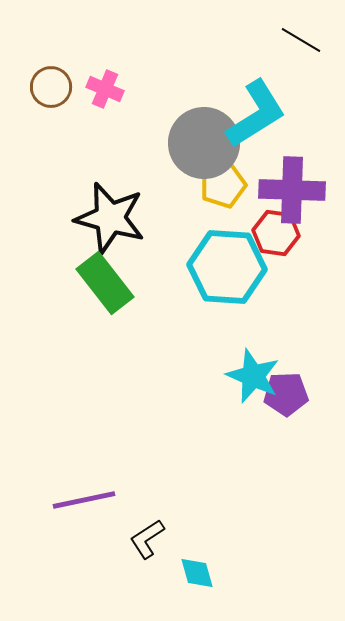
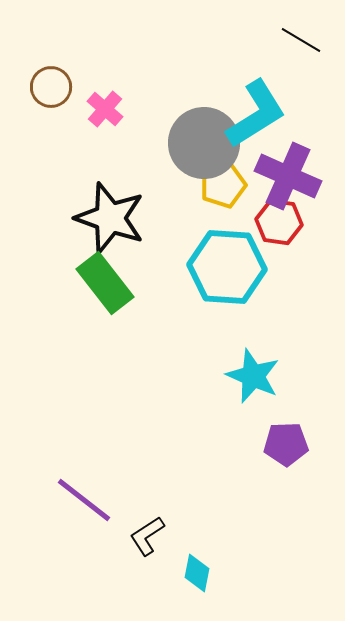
pink cross: moved 20 px down; rotated 18 degrees clockwise
purple cross: moved 4 px left, 14 px up; rotated 22 degrees clockwise
black star: rotated 4 degrees clockwise
red hexagon: moved 3 px right, 11 px up
purple pentagon: moved 50 px down
purple line: rotated 50 degrees clockwise
black L-shape: moved 3 px up
cyan diamond: rotated 27 degrees clockwise
